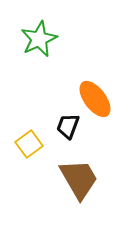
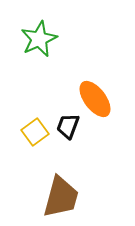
yellow square: moved 6 px right, 12 px up
brown trapezoid: moved 18 px left, 18 px down; rotated 45 degrees clockwise
